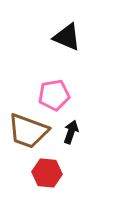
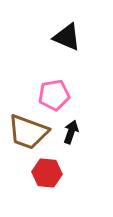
brown trapezoid: moved 1 px down
